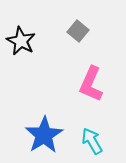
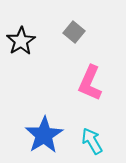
gray square: moved 4 px left, 1 px down
black star: rotated 12 degrees clockwise
pink L-shape: moved 1 px left, 1 px up
